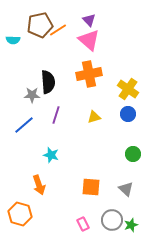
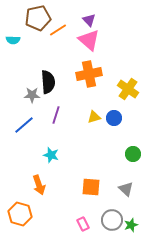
brown pentagon: moved 2 px left, 7 px up
blue circle: moved 14 px left, 4 px down
